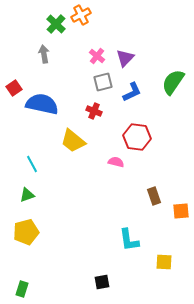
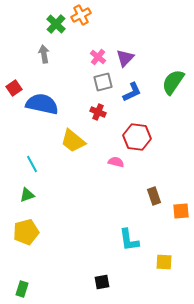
pink cross: moved 1 px right, 1 px down
red cross: moved 4 px right, 1 px down
